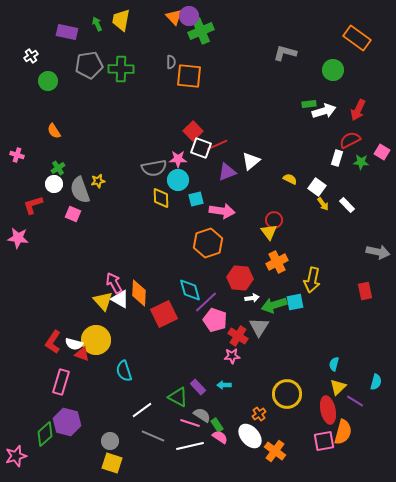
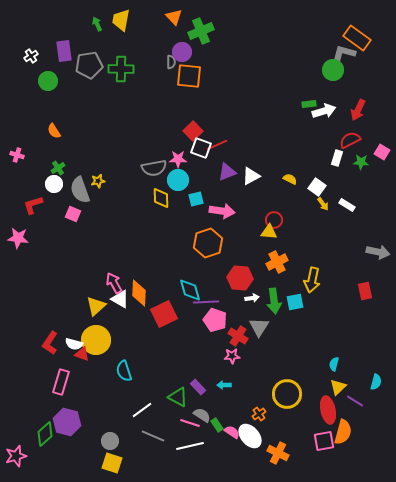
purple circle at (189, 16): moved 7 px left, 36 px down
purple rectangle at (67, 32): moved 3 px left, 19 px down; rotated 70 degrees clockwise
gray L-shape at (285, 53): moved 59 px right
white triangle at (251, 161): moved 15 px down; rotated 12 degrees clockwise
white rectangle at (347, 205): rotated 14 degrees counterclockwise
yellow triangle at (269, 232): rotated 48 degrees counterclockwise
yellow triangle at (103, 301): moved 7 px left, 5 px down; rotated 30 degrees clockwise
purple line at (206, 302): rotated 40 degrees clockwise
green arrow at (274, 305): moved 4 px up; rotated 80 degrees counterclockwise
red L-shape at (53, 342): moved 3 px left, 1 px down
pink semicircle at (220, 437): moved 12 px right, 5 px up
orange cross at (275, 451): moved 3 px right, 2 px down; rotated 10 degrees counterclockwise
